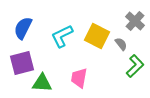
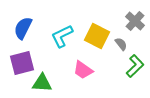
pink trapezoid: moved 4 px right, 8 px up; rotated 65 degrees counterclockwise
